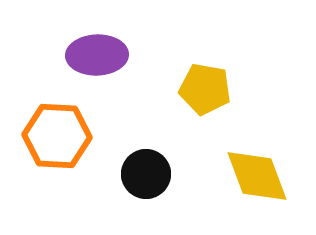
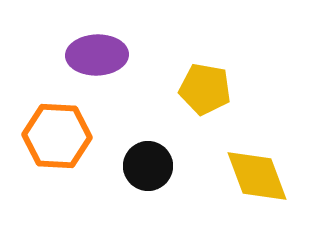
black circle: moved 2 px right, 8 px up
